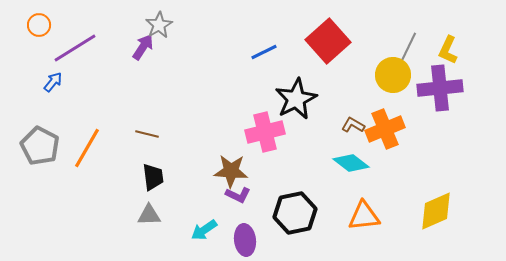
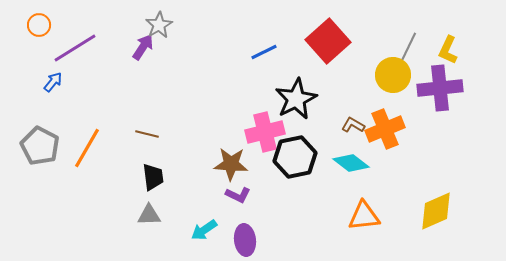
brown star: moved 7 px up
black hexagon: moved 56 px up
